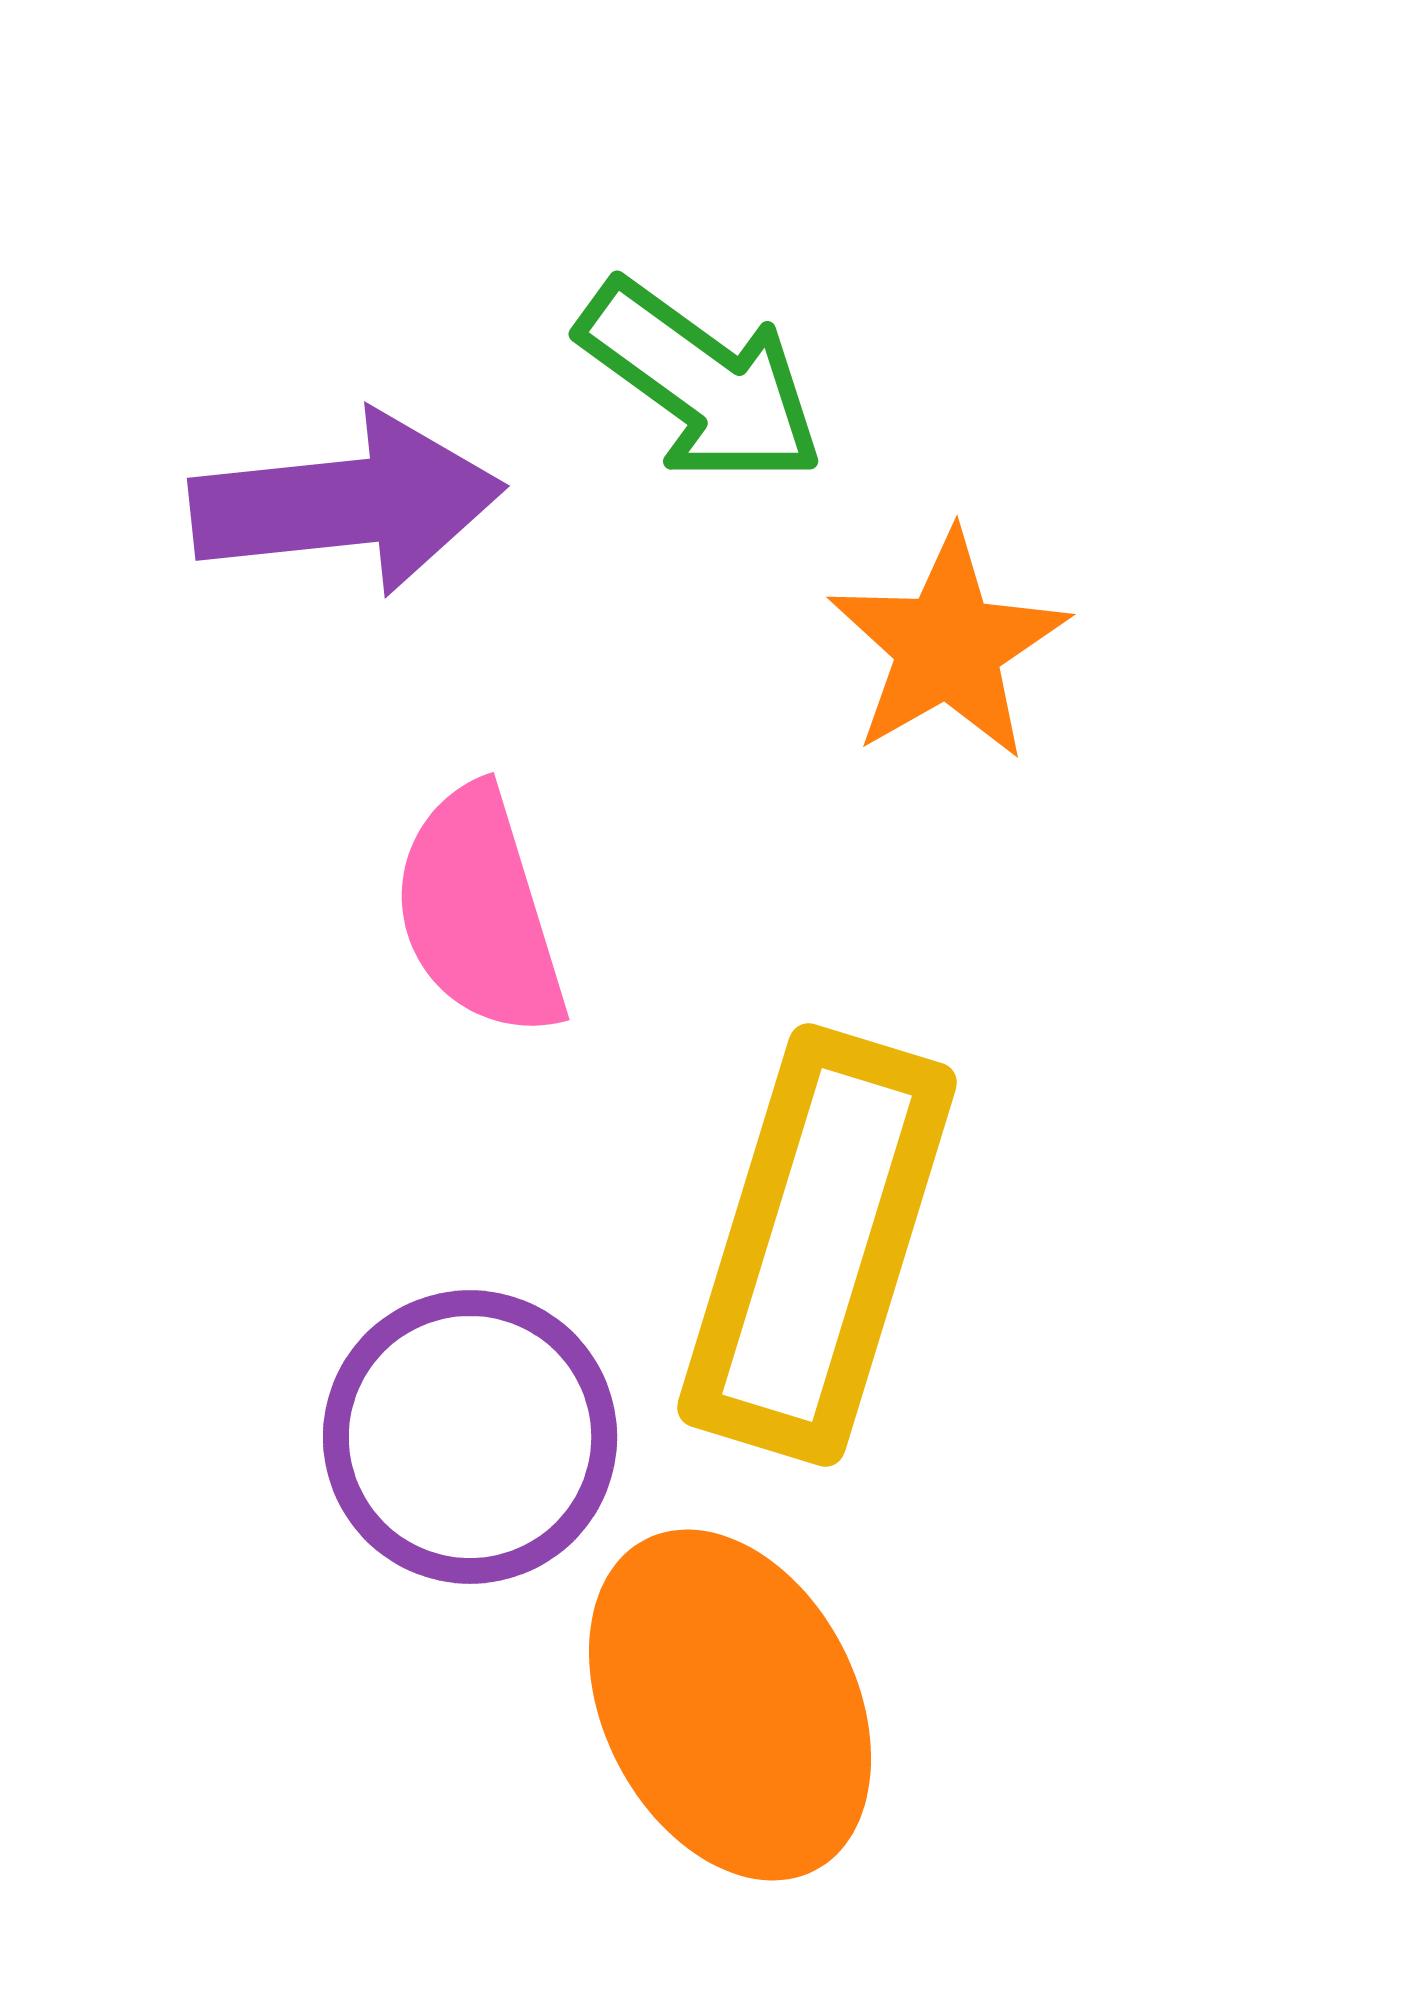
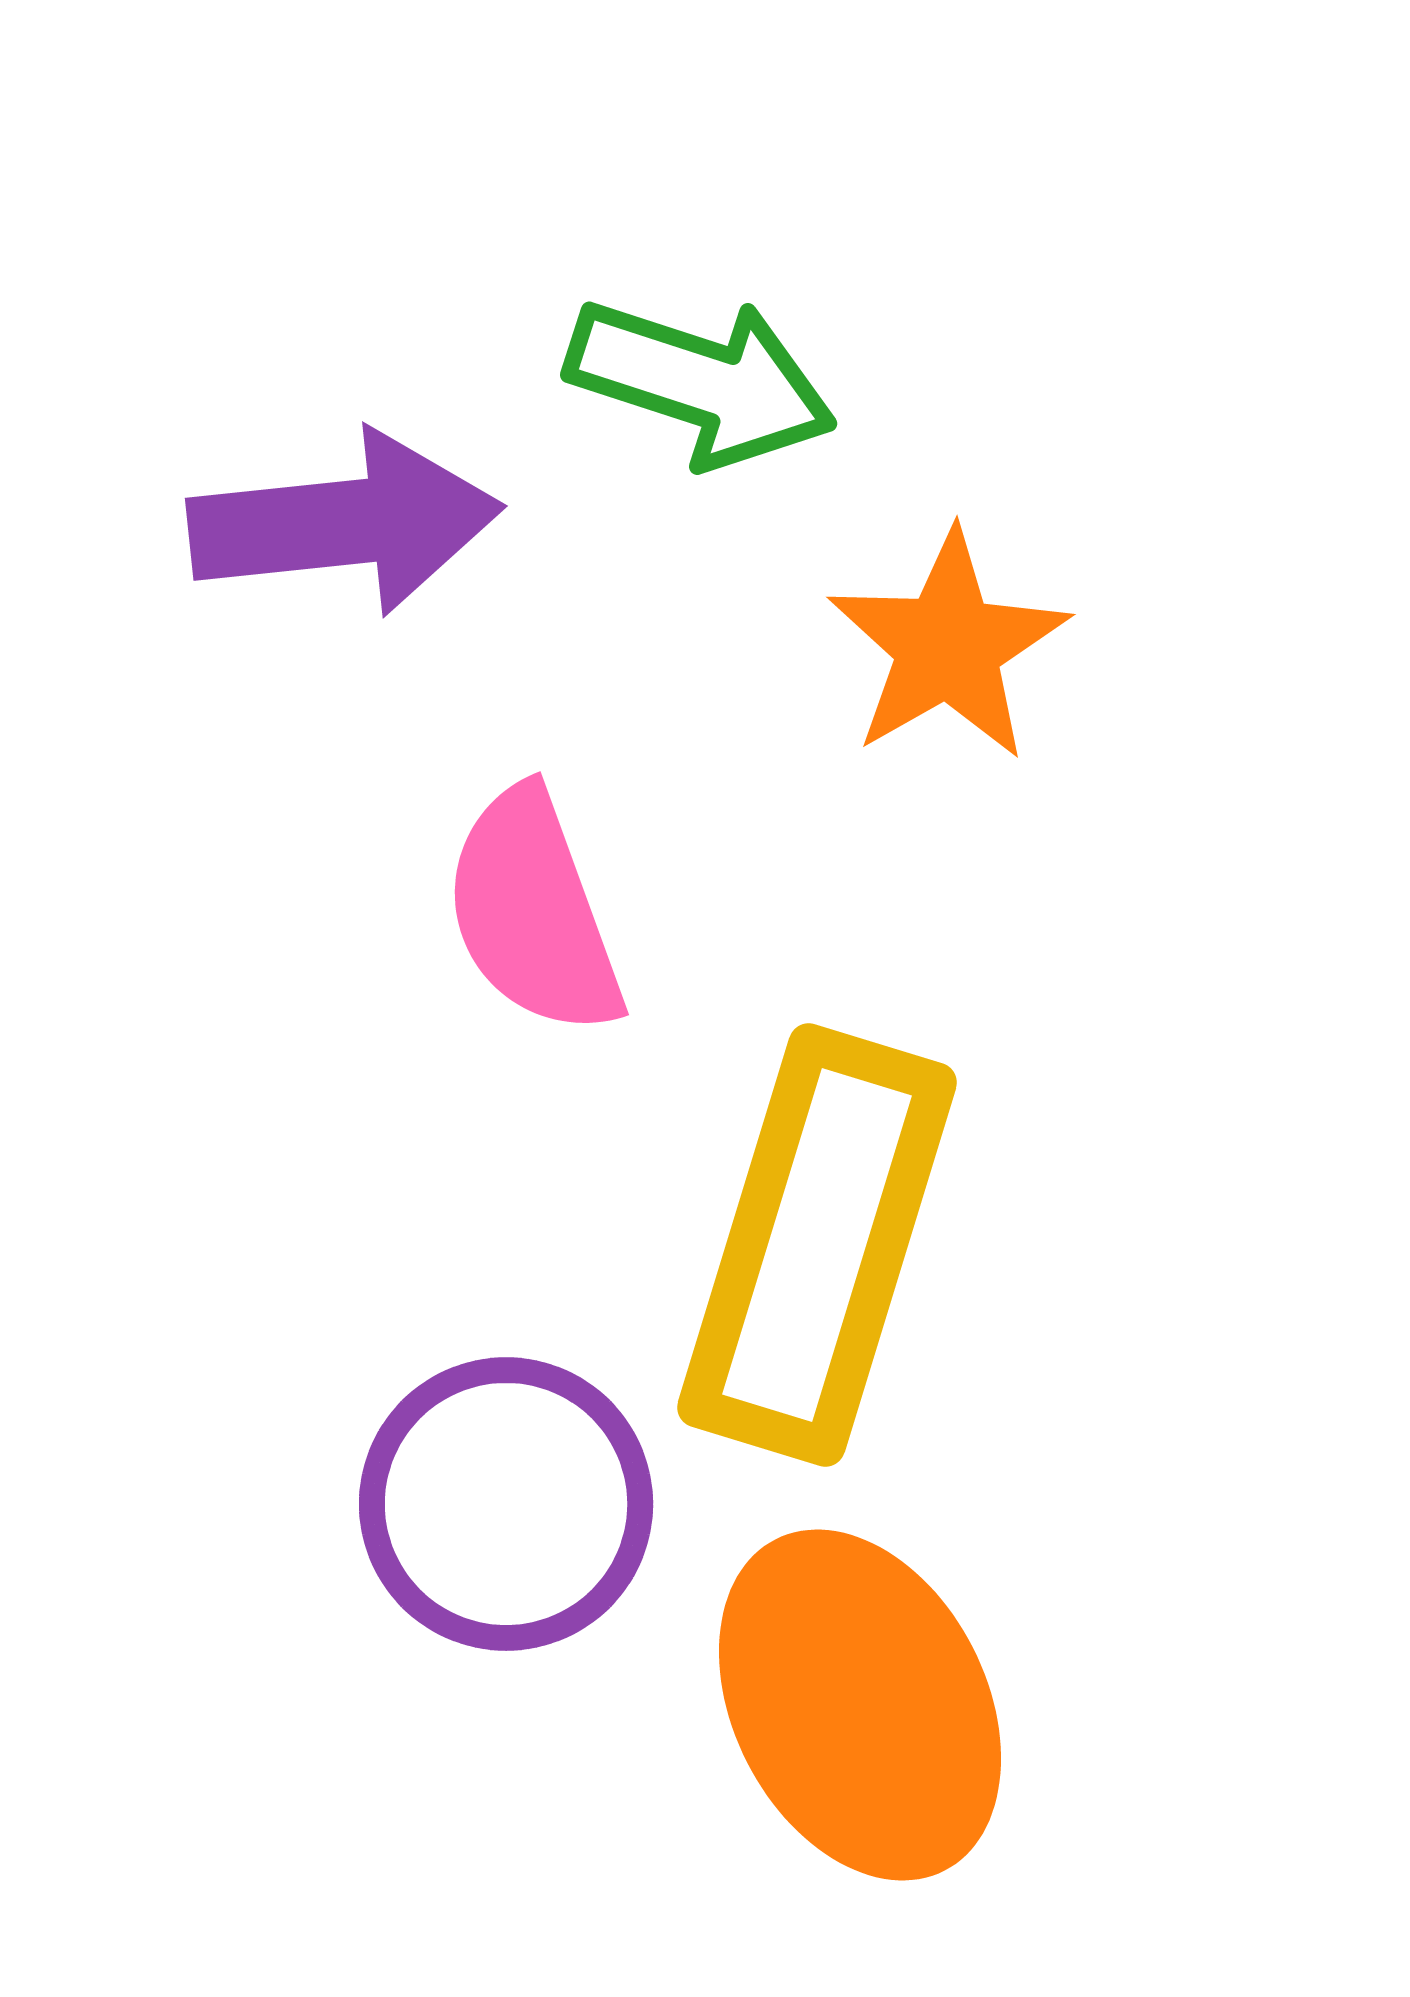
green arrow: rotated 18 degrees counterclockwise
purple arrow: moved 2 px left, 20 px down
pink semicircle: moved 54 px right; rotated 3 degrees counterclockwise
purple circle: moved 36 px right, 67 px down
orange ellipse: moved 130 px right
